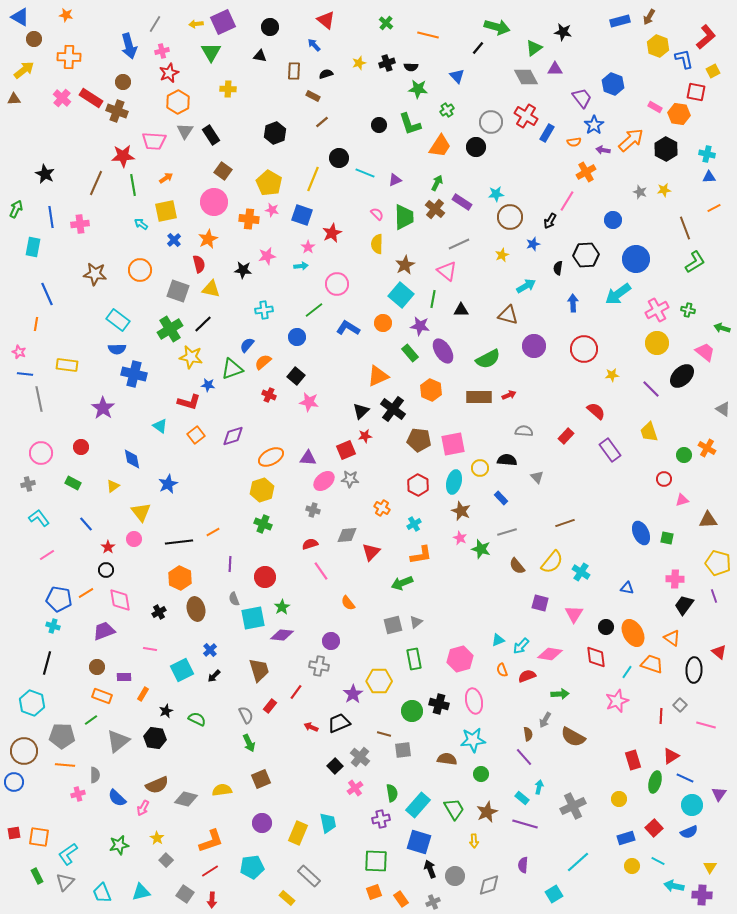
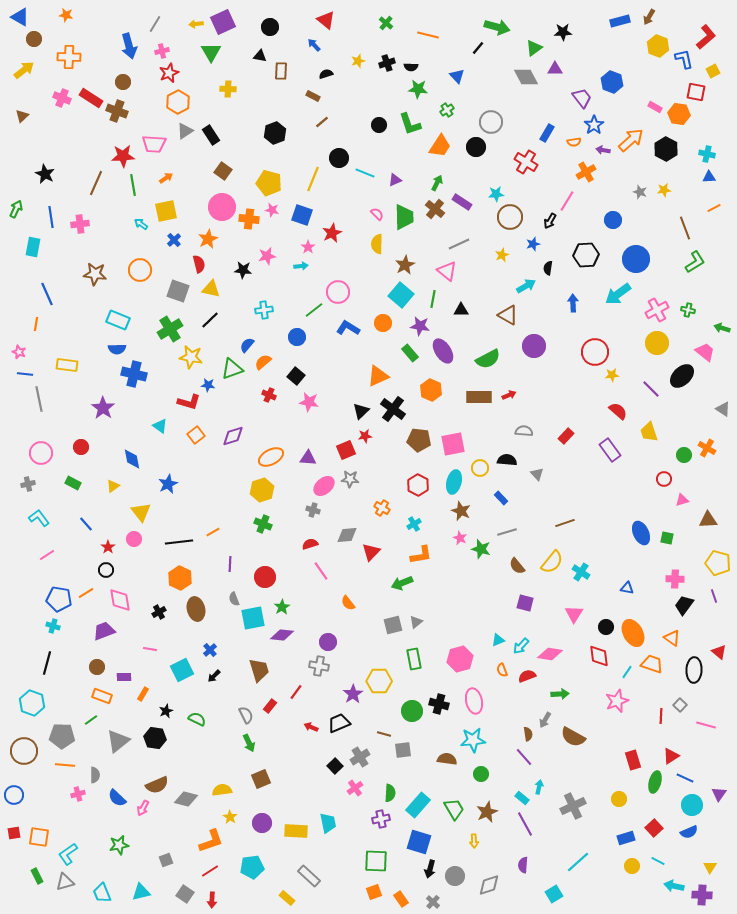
black star at (563, 32): rotated 12 degrees counterclockwise
yellow star at (359, 63): moved 1 px left, 2 px up
brown rectangle at (294, 71): moved 13 px left
blue hexagon at (613, 84): moved 1 px left, 2 px up
pink cross at (62, 98): rotated 18 degrees counterclockwise
brown triangle at (14, 99): moved 8 px right, 17 px down; rotated 40 degrees counterclockwise
red cross at (526, 116): moved 46 px down
gray triangle at (185, 131): rotated 24 degrees clockwise
pink trapezoid at (154, 141): moved 3 px down
yellow pentagon at (269, 183): rotated 15 degrees counterclockwise
pink circle at (214, 202): moved 8 px right, 5 px down
black semicircle at (558, 268): moved 10 px left
pink circle at (337, 284): moved 1 px right, 8 px down
brown triangle at (508, 315): rotated 15 degrees clockwise
cyan rectangle at (118, 320): rotated 15 degrees counterclockwise
black line at (203, 324): moved 7 px right, 4 px up
red circle at (584, 349): moved 11 px right, 3 px down
red semicircle at (596, 411): moved 22 px right
gray triangle at (537, 477): moved 3 px up
pink ellipse at (324, 481): moved 5 px down
purple square at (540, 603): moved 15 px left
purple circle at (331, 641): moved 3 px left, 1 px down
red diamond at (596, 657): moved 3 px right, 1 px up
gray cross at (360, 757): rotated 18 degrees clockwise
blue circle at (14, 782): moved 13 px down
green semicircle at (392, 793): moved 2 px left; rotated 12 degrees clockwise
purple line at (525, 824): rotated 45 degrees clockwise
yellow rectangle at (298, 833): moved 2 px left, 2 px up; rotated 70 degrees clockwise
yellow star at (157, 838): moved 73 px right, 21 px up
gray square at (166, 860): rotated 24 degrees clockwise
black arrow at (430, 869): rotated 144 degrees counterclockwise
gray triangle at (65, 882): rotated 30 degrees clockwise
gray cross at (433, 902): rotated 24 degrees counterclockwise
